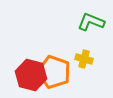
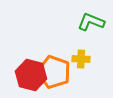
yellow cross: moved 3 px left; rotated 12 degrees counterclockwise
